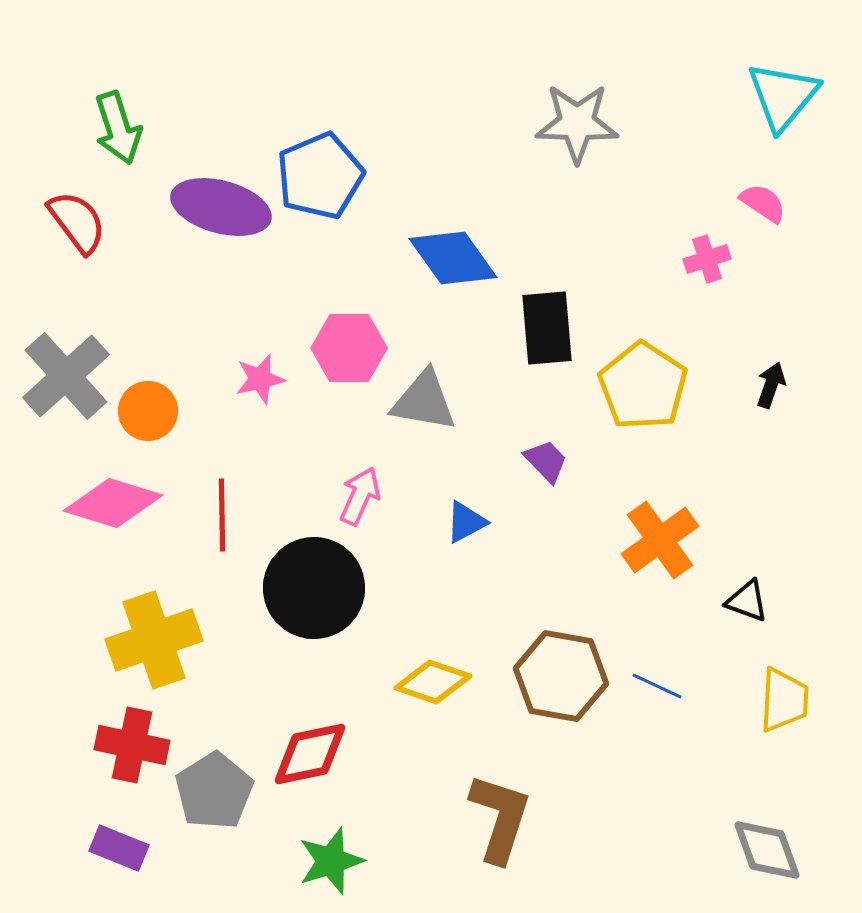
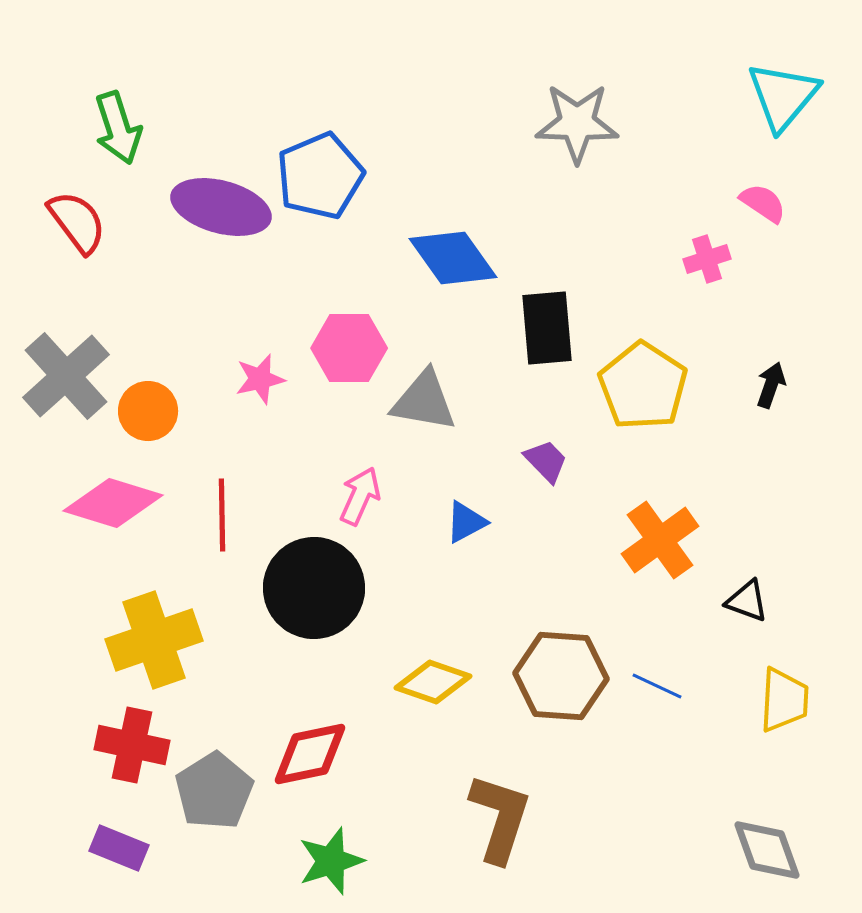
brown hexagon: rotated 6 degrees counterclockwise
